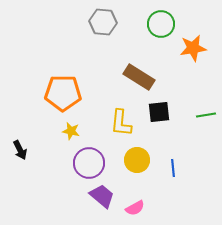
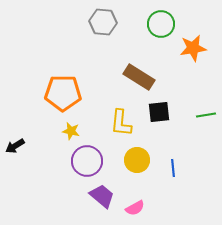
black arrow: moved 5 px left, 4 px up; rotated 84 degrees clockwise
purple circle: moved 2 px left, 2 px up
